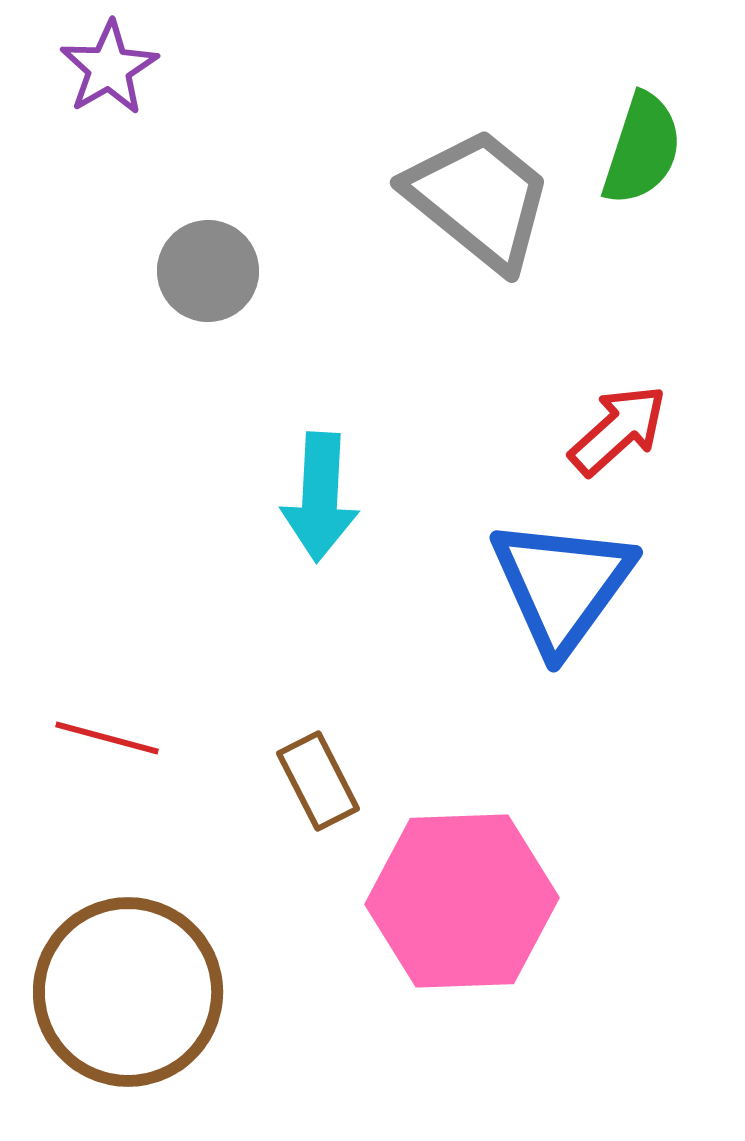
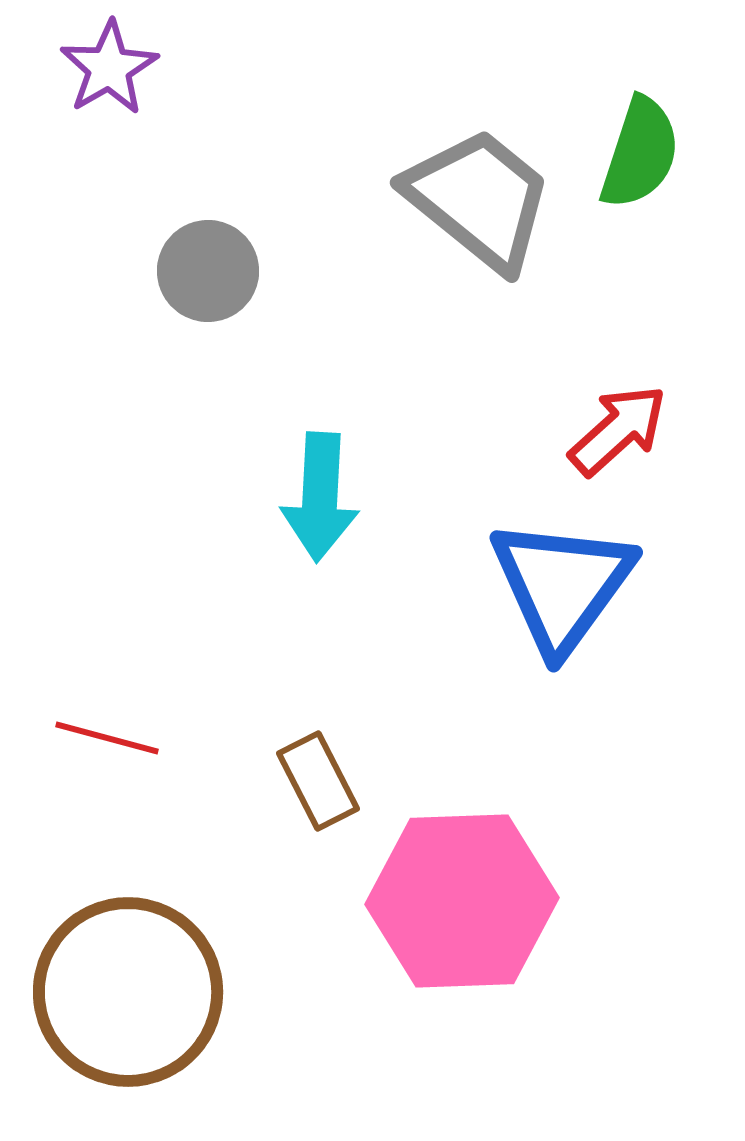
green semicircle: moved 2 px left, 4 px down
